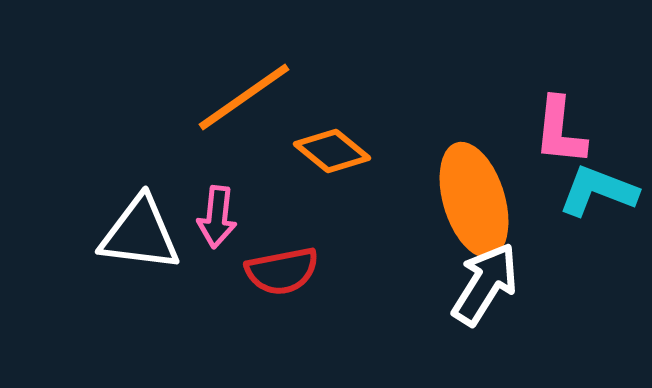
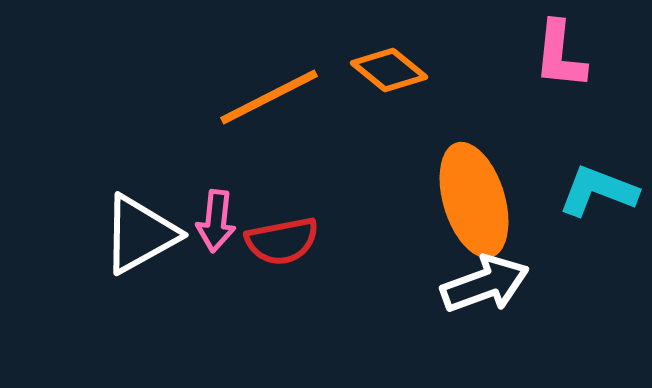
orange line: moved 25 px right; rotated 8 degrees clockwise
pink L-shape: moved 76 px up
orange diamond: moved 57 px right, 81 px up
pink arrow: moved 1 px left, 4 px down
white triangle: rotated 36 degrees counterclockwise
red semicircle: moved 30 px up
white arrow: rotated 38 degrees clockwise
